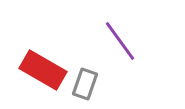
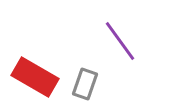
red rectangle: moved 8 px left, 7 px down
